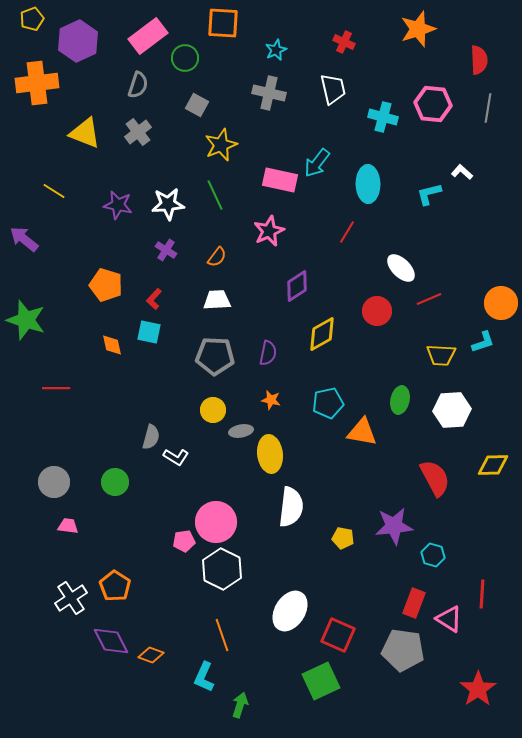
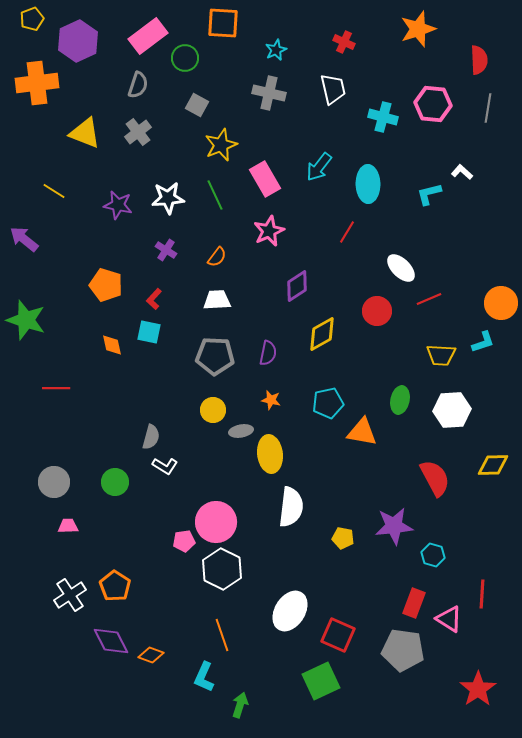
cyan arrow at (317, 163): moved 2 px right, 4 px down
pink rectangle at (280, 180): moved 15 px left, 1 px up; rotated 48 degrees clockwise
white star at (168, 204): moved 6 px up
white L-shape at (176, 457): moved 11 px left, 9 px down
pink trapezoid at (68, 526): rotated 10 degrees counterclockwise
white cross at (71, 598): moved 1 px left, 3 px up
